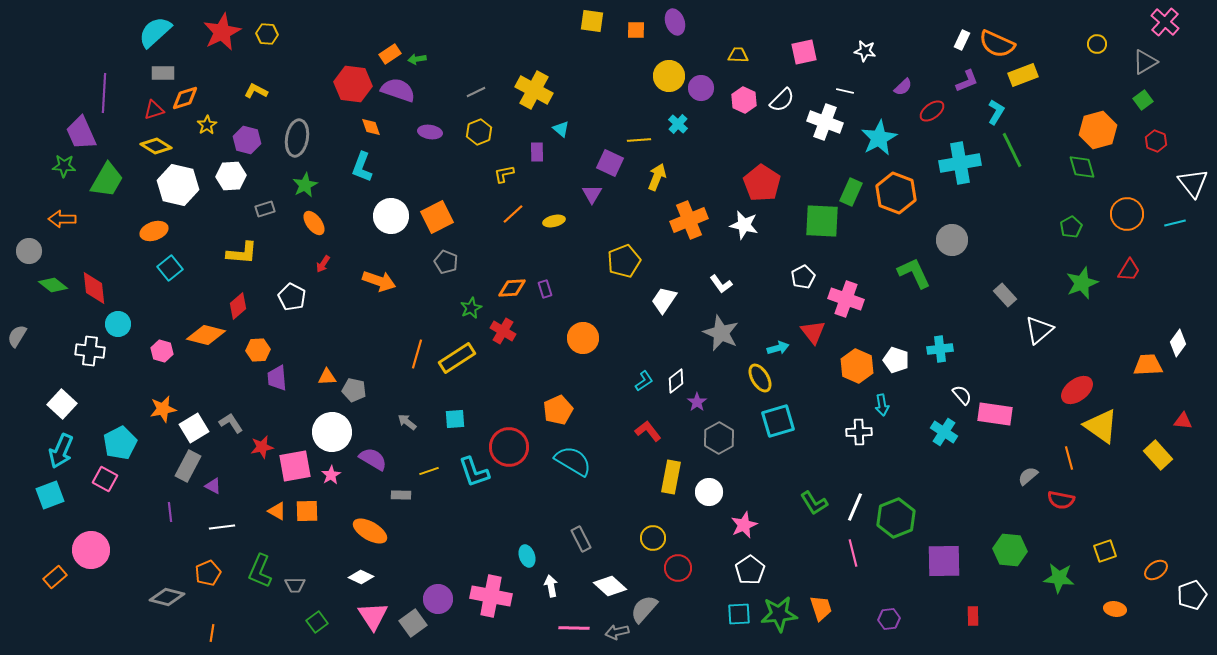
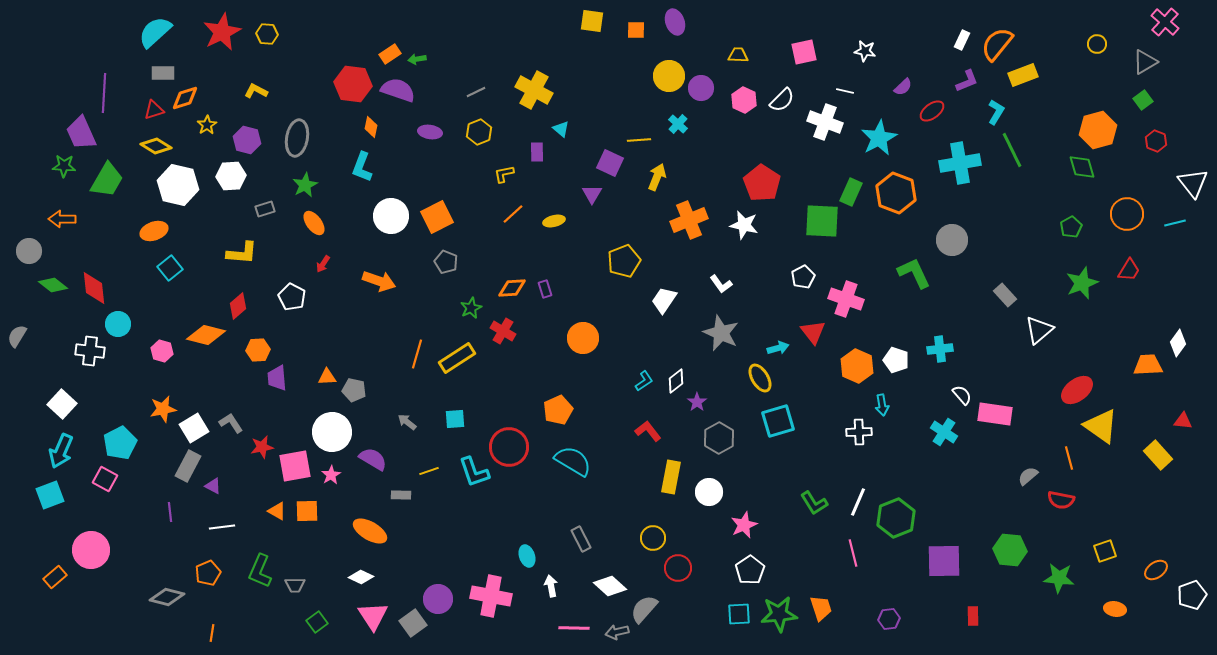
orange semicircle at (997, 44): rotated 105 degrees clockwise
orange diamond at (371, 127): rotated 30 degrees clockwise
white line at (855, 507): moved 3 px right, 5 px up
